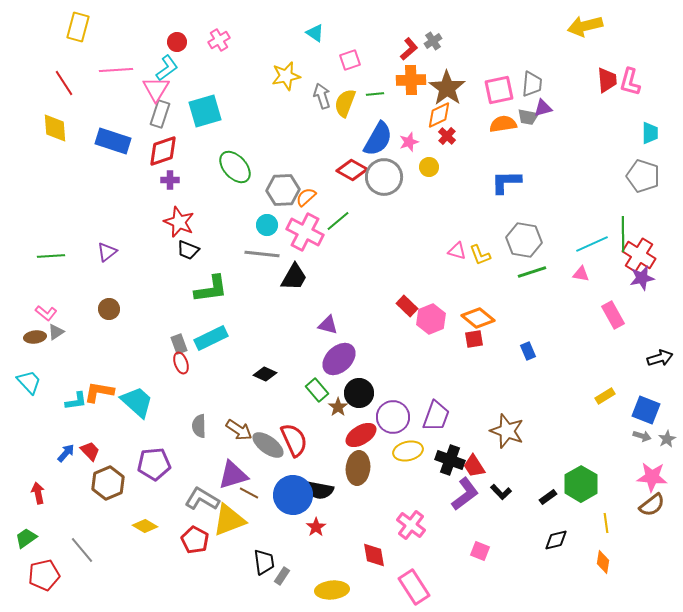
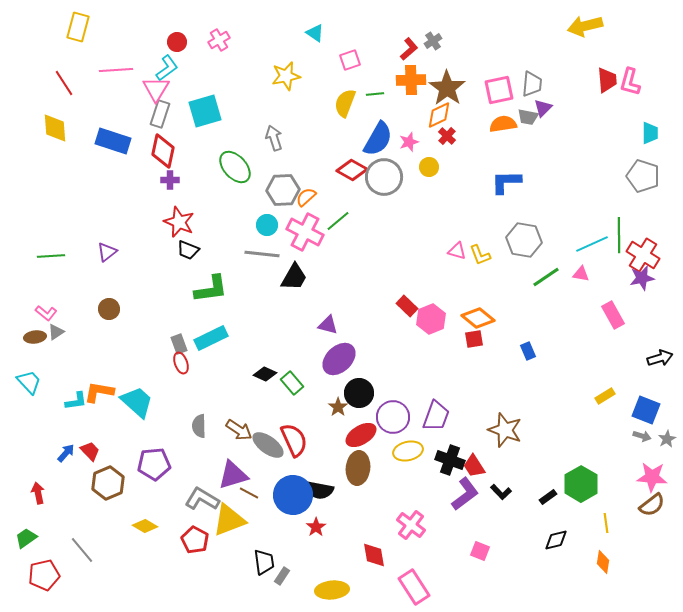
gray arrow at (322, 96): moved 48 px left, 42 px down
purple triangle at (543, 108): rotated 30 degrees counterclockwise
red diamond at (163, 151): rotated 60 degrees counterclockwise
green line at (623, 234): moved 4 px left, 1 px down
red cross at (639, 255): moved 4 px right
green line at (532, 272): moved 14 px right, 5 px down; rotated 16 degrees counterclockwise
green rectangle at (317, 390): moved 25 px left, 7 px up
brown star at (507, 431): moved 2 px left, 1 px up
